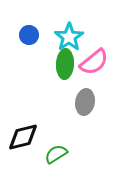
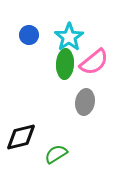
black diamond: moved 2 px left
